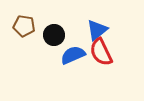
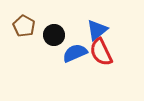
brown pentagon: rotated 20 degrees clockwise
blue semicircle: moved 2 px right, 2 px up
